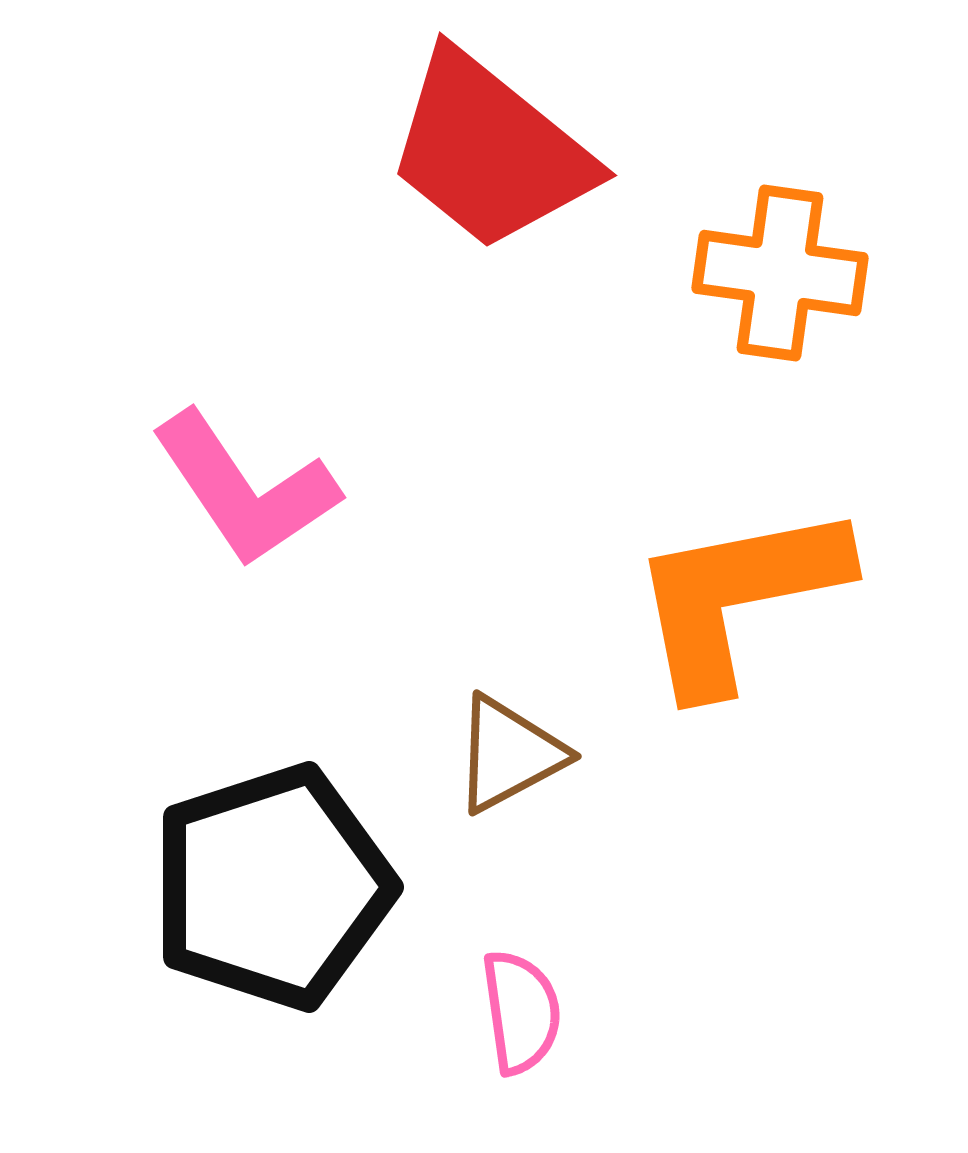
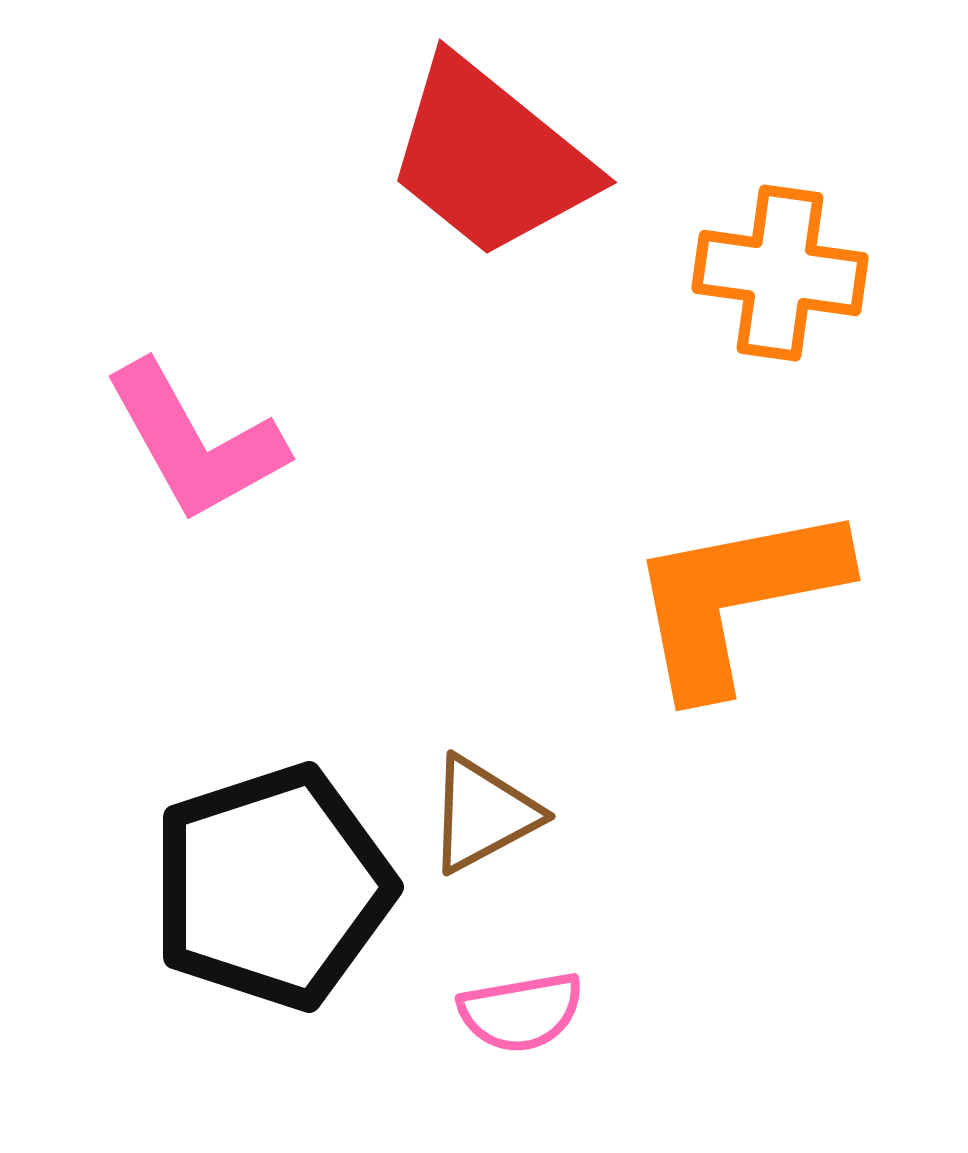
red trapezoid: moved 7 px down
pink L-shape: moved 50 px left, 47 px up; rotated 5 degrees clockwise
orange L-shape: moved 2 px left, 1 px down
brown triangle: moved 26 px left, 60 px down
pink semicircle: rotated 88 degrees clockwise
